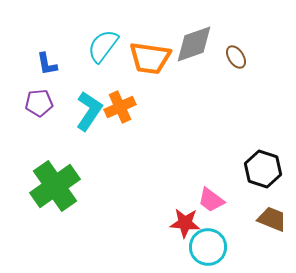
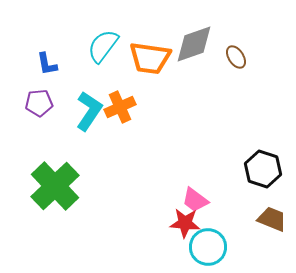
green cross: rotated 9 degrees counterclockwise
pink trapezoid: moved 16 px left
